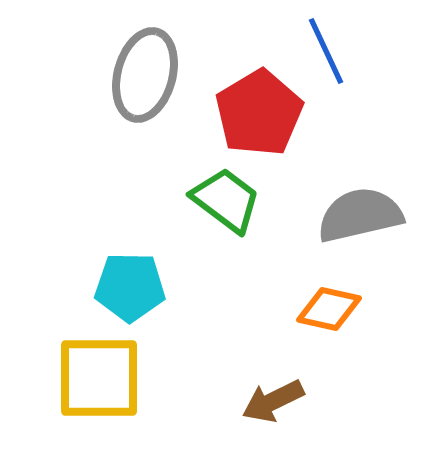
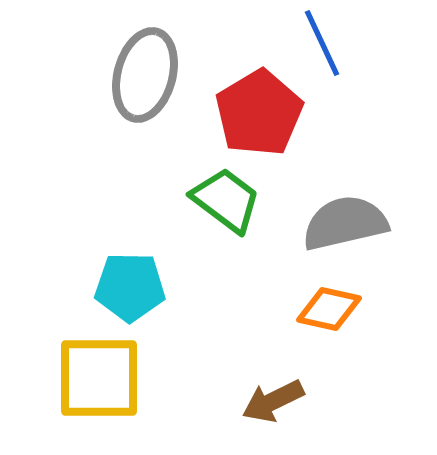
blue line: moved 4 px left, 8 px up
gray semicircle: moved 15 px left, 8 px down
